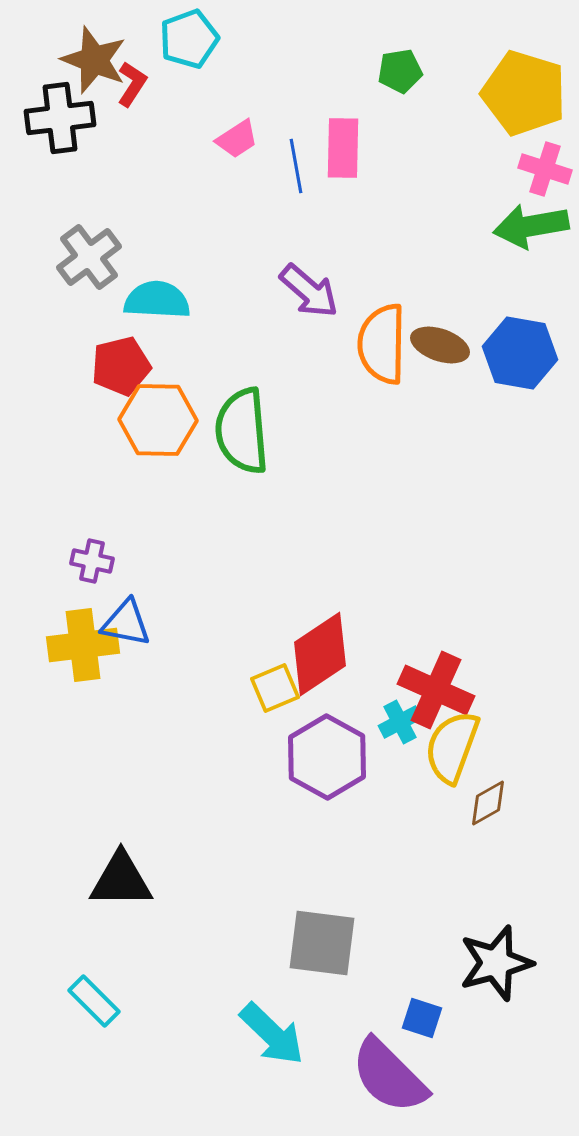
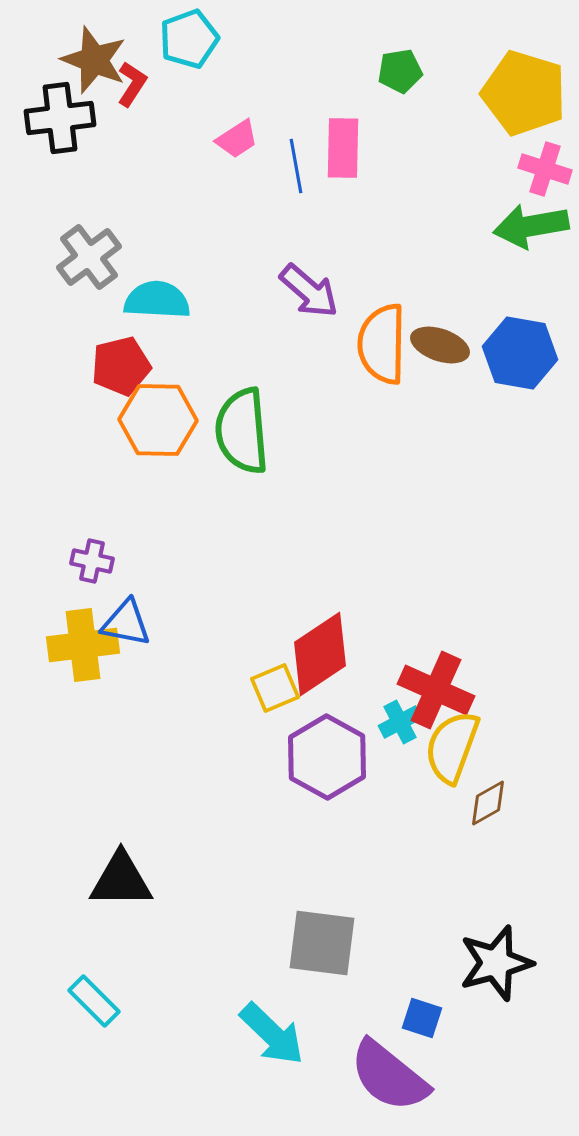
purple semicircle: rotated 6 degrees counterclockwise
